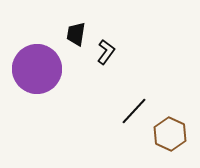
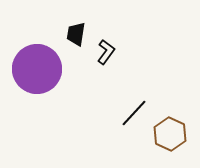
black line: moved 2 px down
